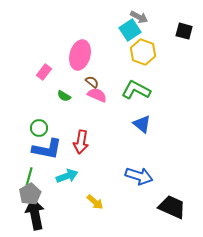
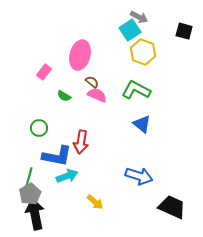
blue L-shape: moved 10 px right, 7 px down
